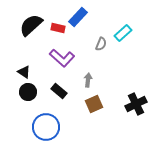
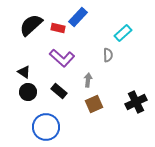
gray semicircle: moved 7 px right, 11 px down; rotated 24 degrees counterclockwise
black cross: moved 2 px up
